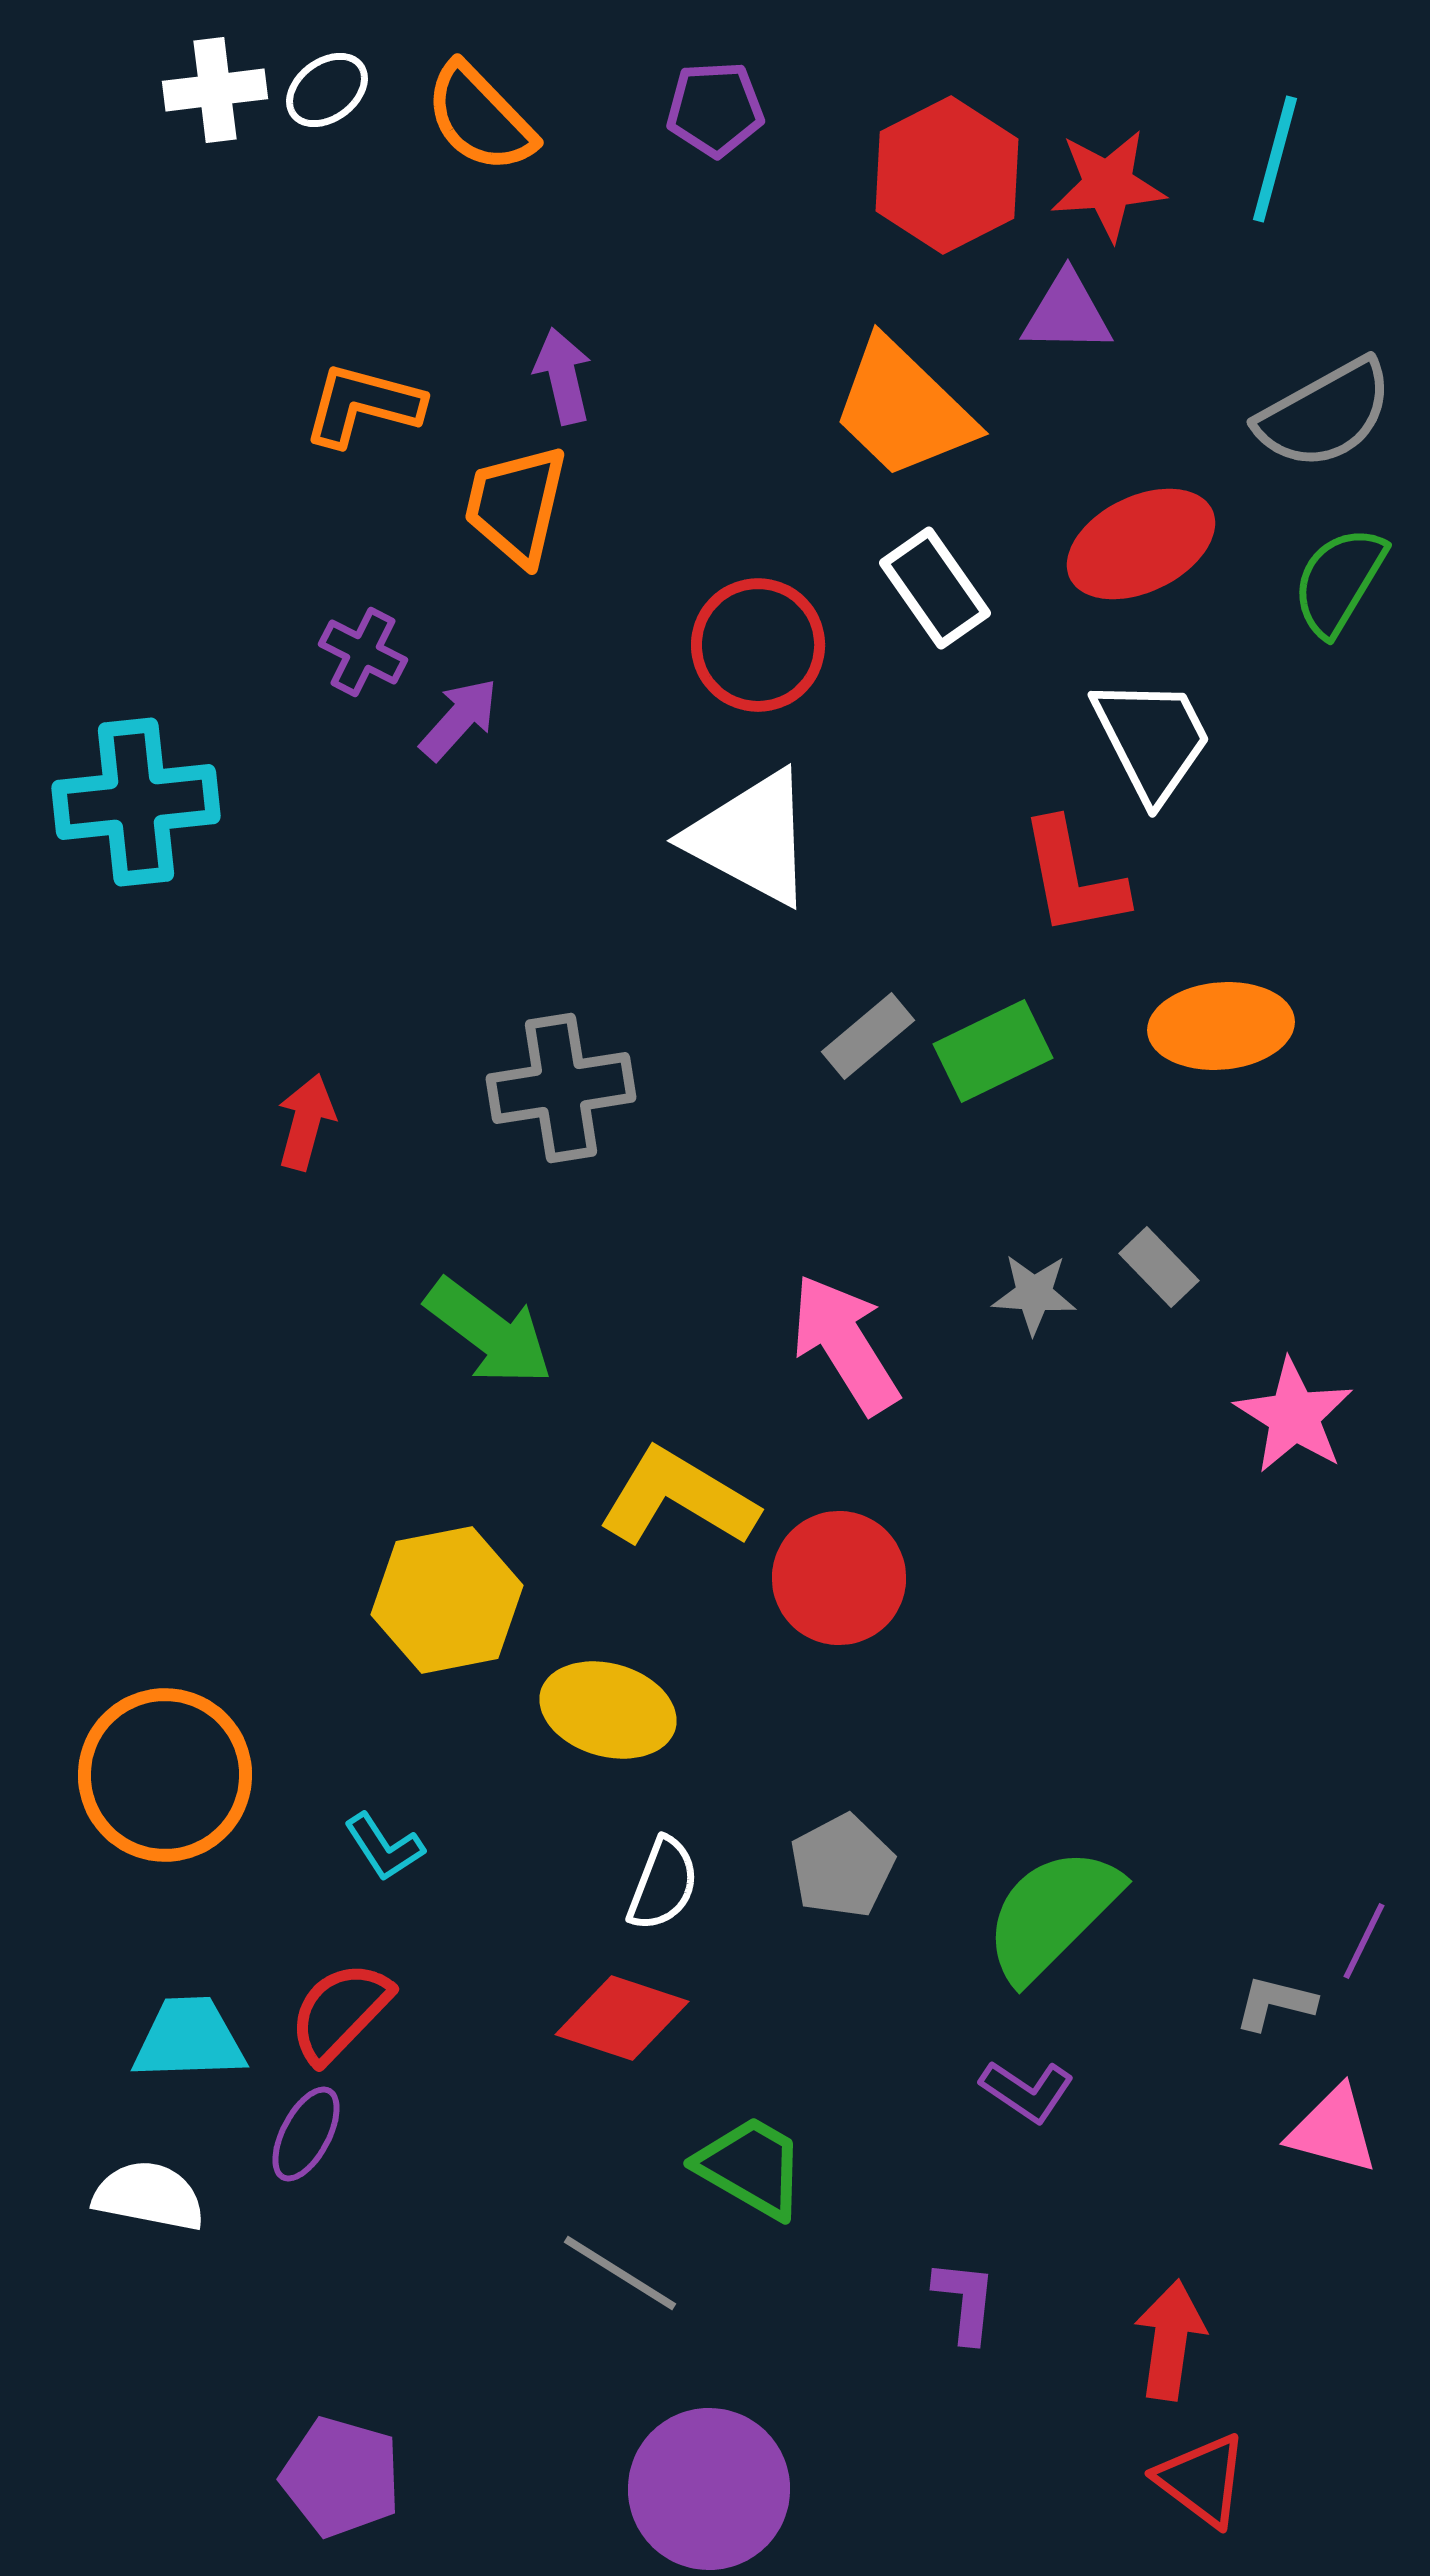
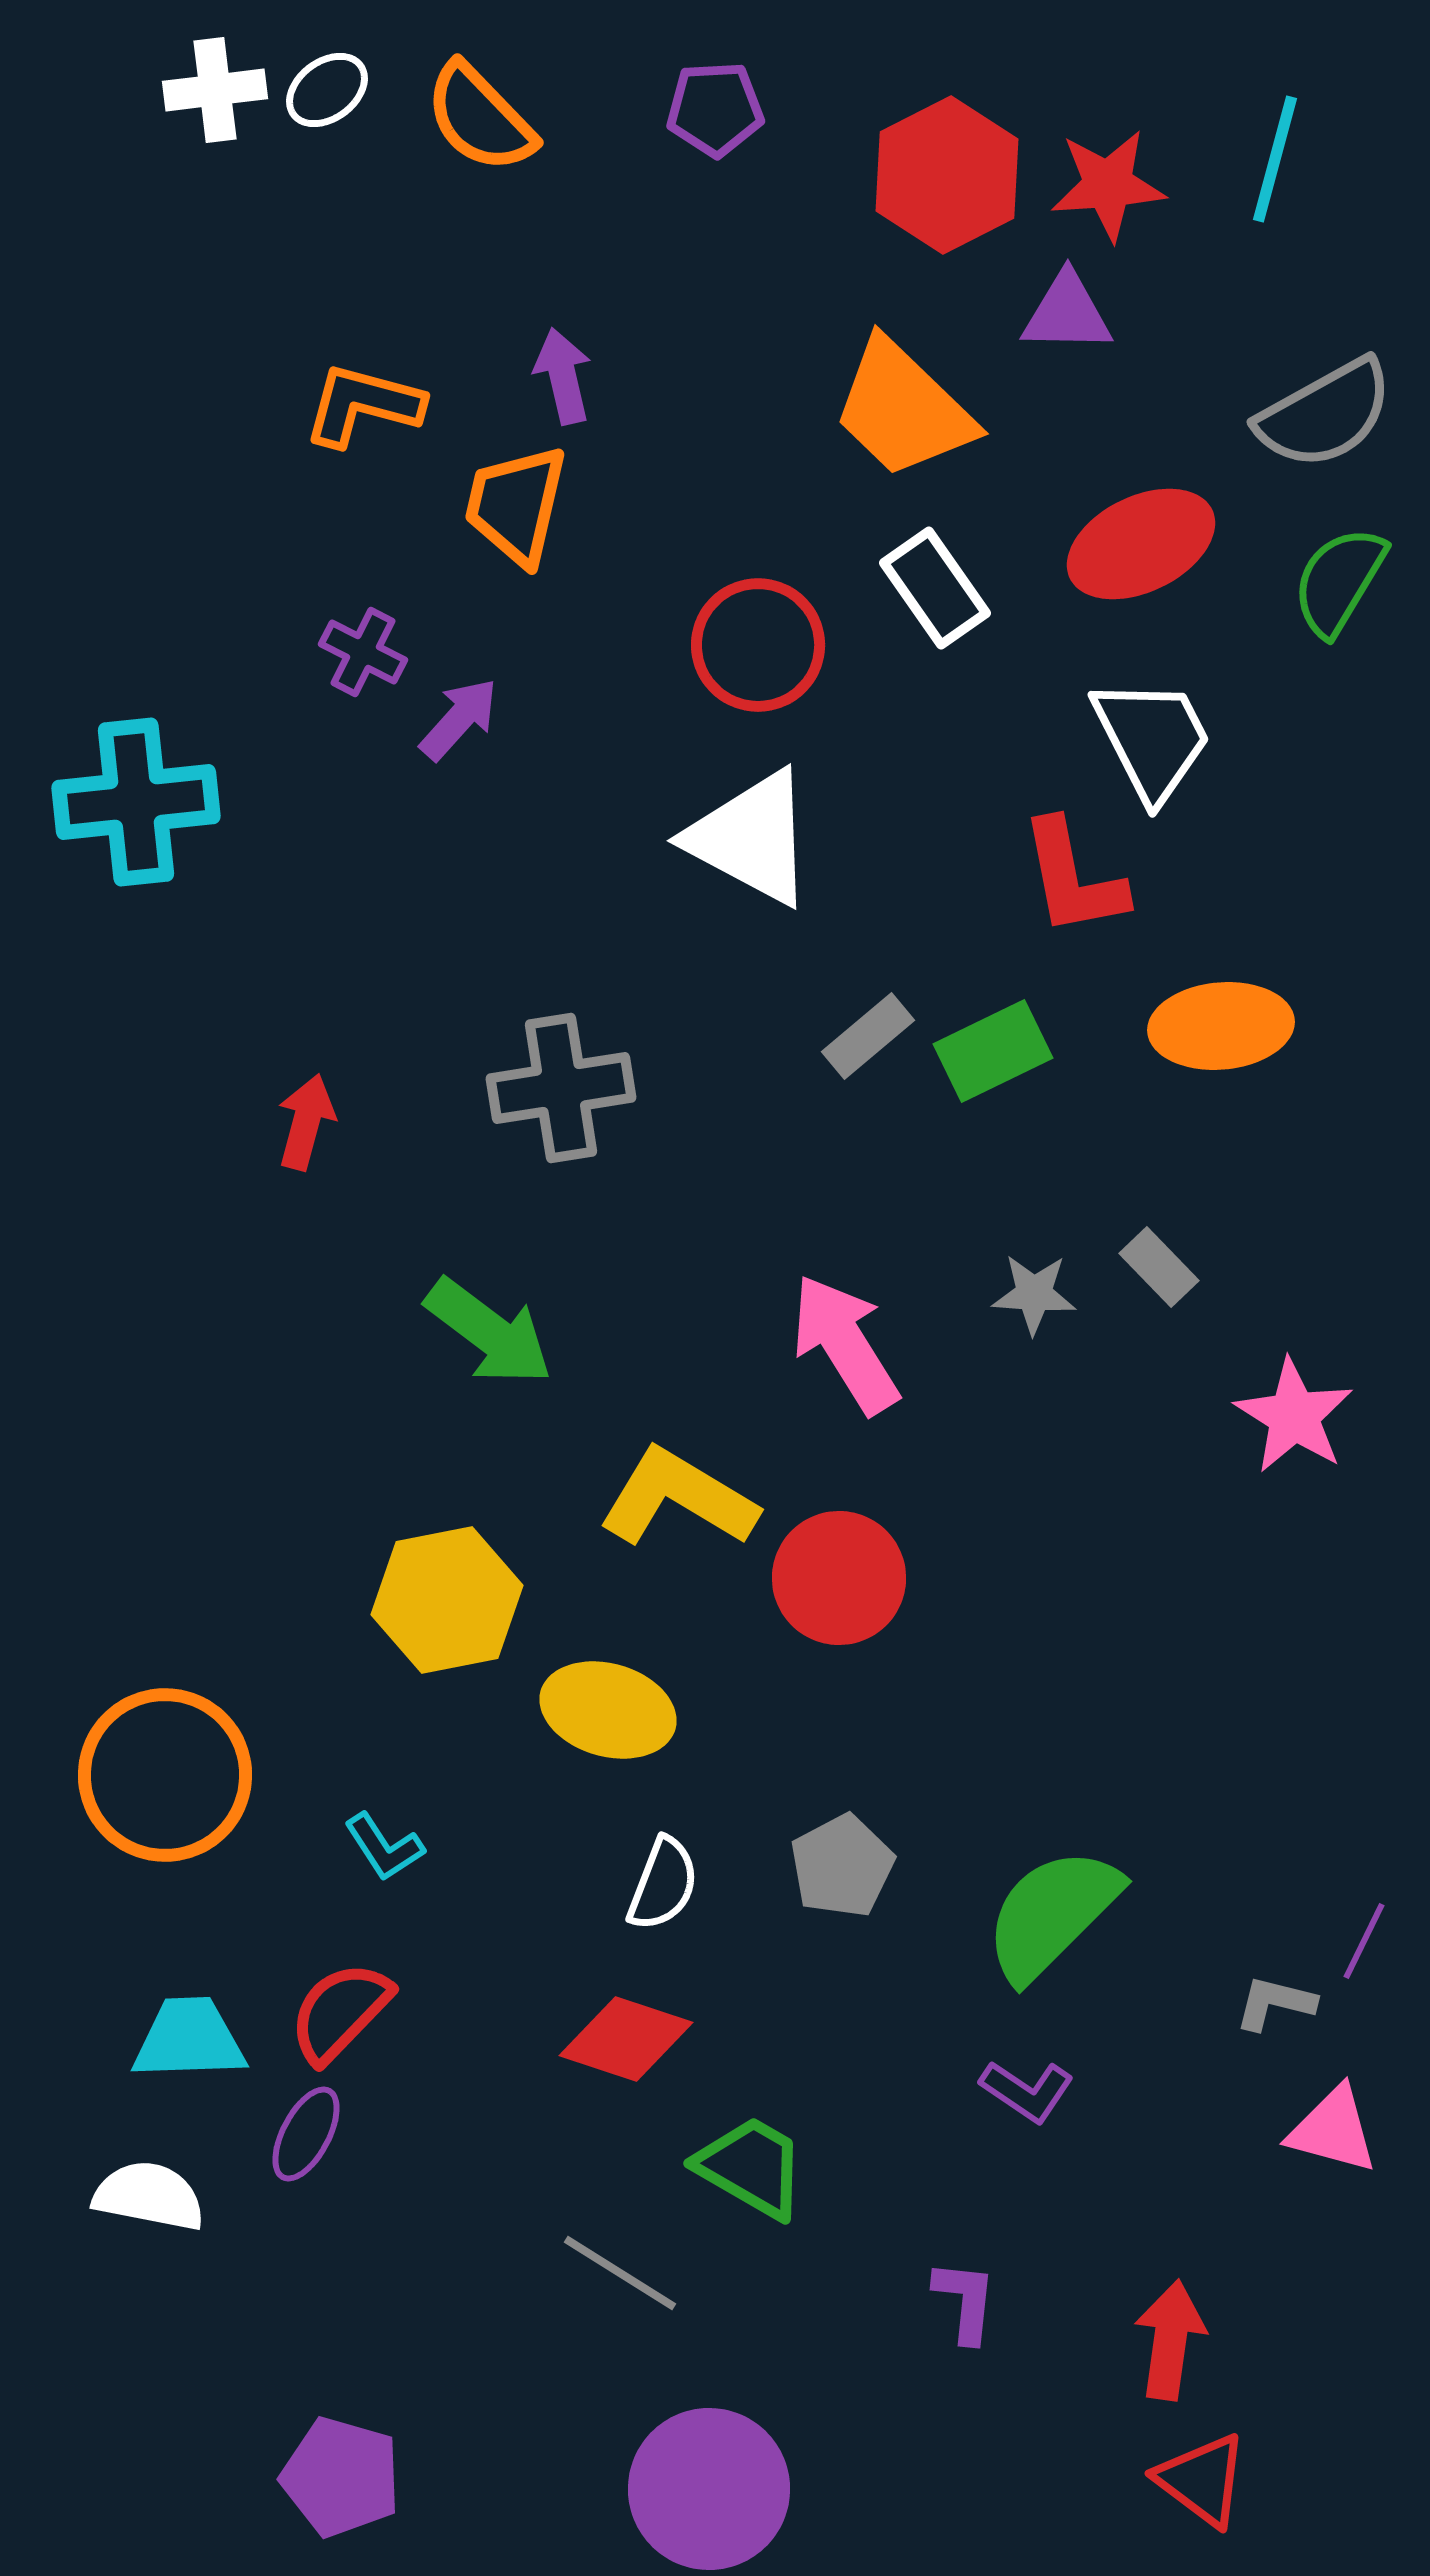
red diamond at (622, 2018): moved 4 px right, 21 px down
